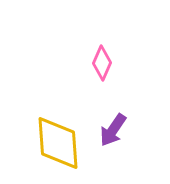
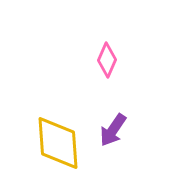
pink diamond: moved 5 px right, 3 px up
